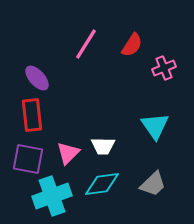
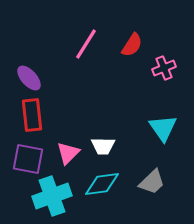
purple ellipse: moved 8 px left
cyan triangle: moved 8 px right, 2 px down
gray trapezoid: moved 1 px left, 2 px up
